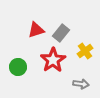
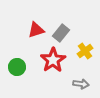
green circle: moved 1 px left
